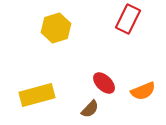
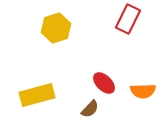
orange semicircle: rotated 20 degrees clockwise
